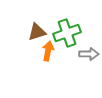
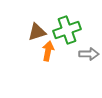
green cross: moved 3 px up
